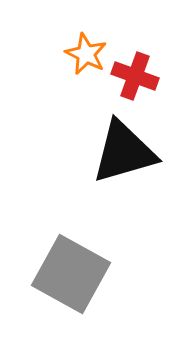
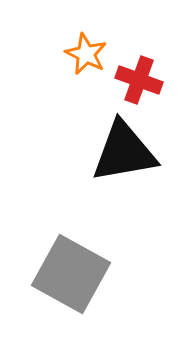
red cross: moved 4 px right, 4 px down
black triangle: rotated 6 degrees clockwise
